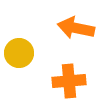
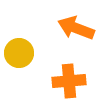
orange arrow: rotated 9 degrees clockwise
